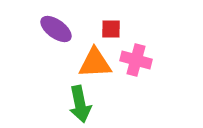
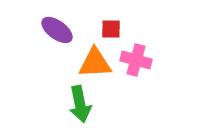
purple ellipse: moved 1 px right, 1 px down
